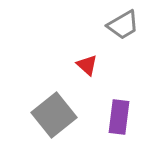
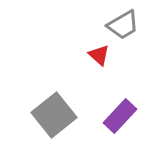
red triangle: moved 12 px right, 10 px up
purple rectangle: moved 1 px right, 1 px up; rotated 36 degrees clockwise
